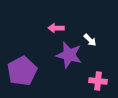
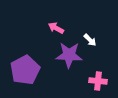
pink arrow: rotated 28 degrees clockwise
purple star: rotated 12 degrees counterclockwise
purple pentagon: moved 3 px right, 1 px up
